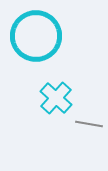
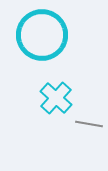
cyan circle: moved 6 px right, 1 px up
